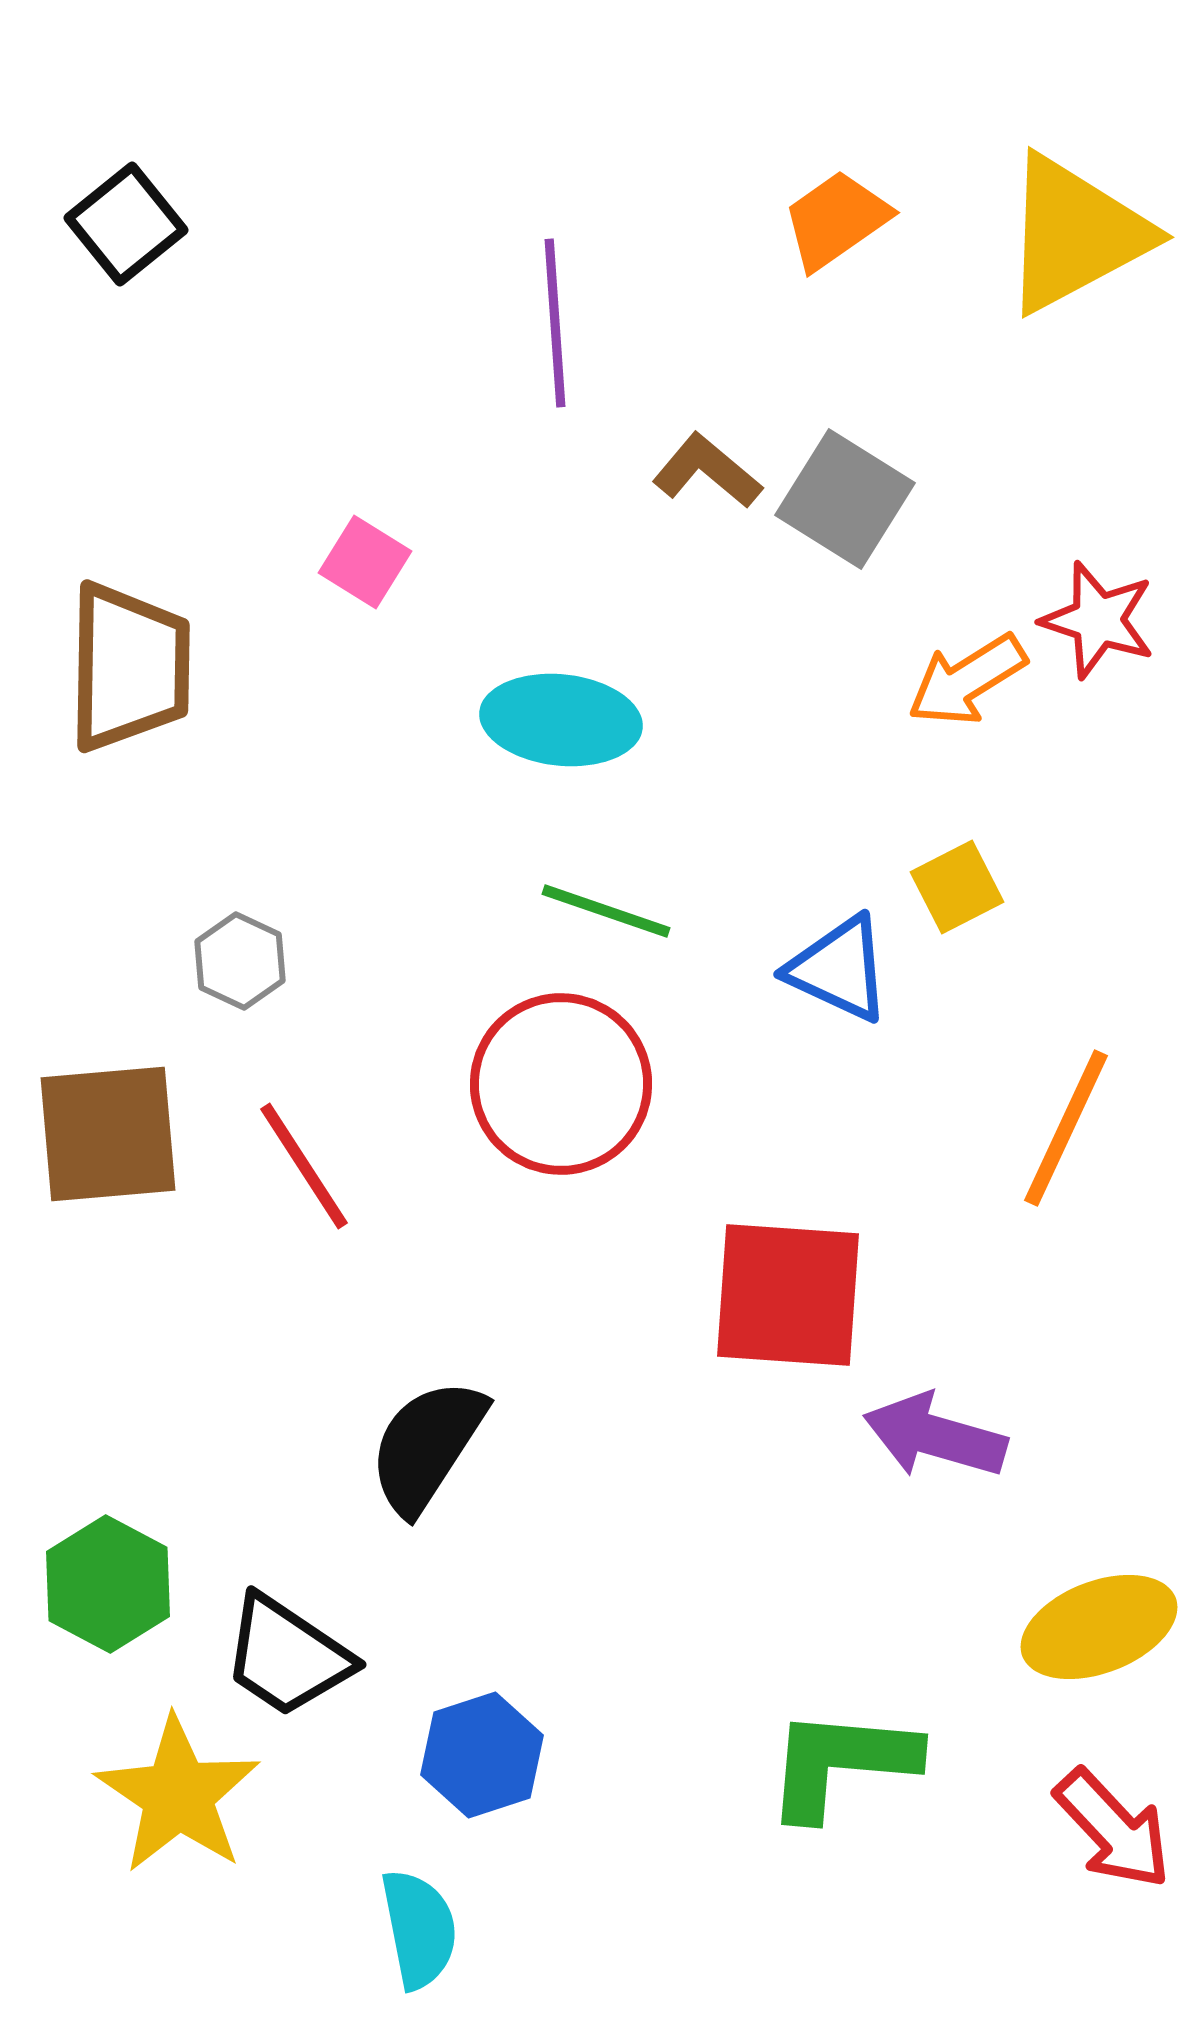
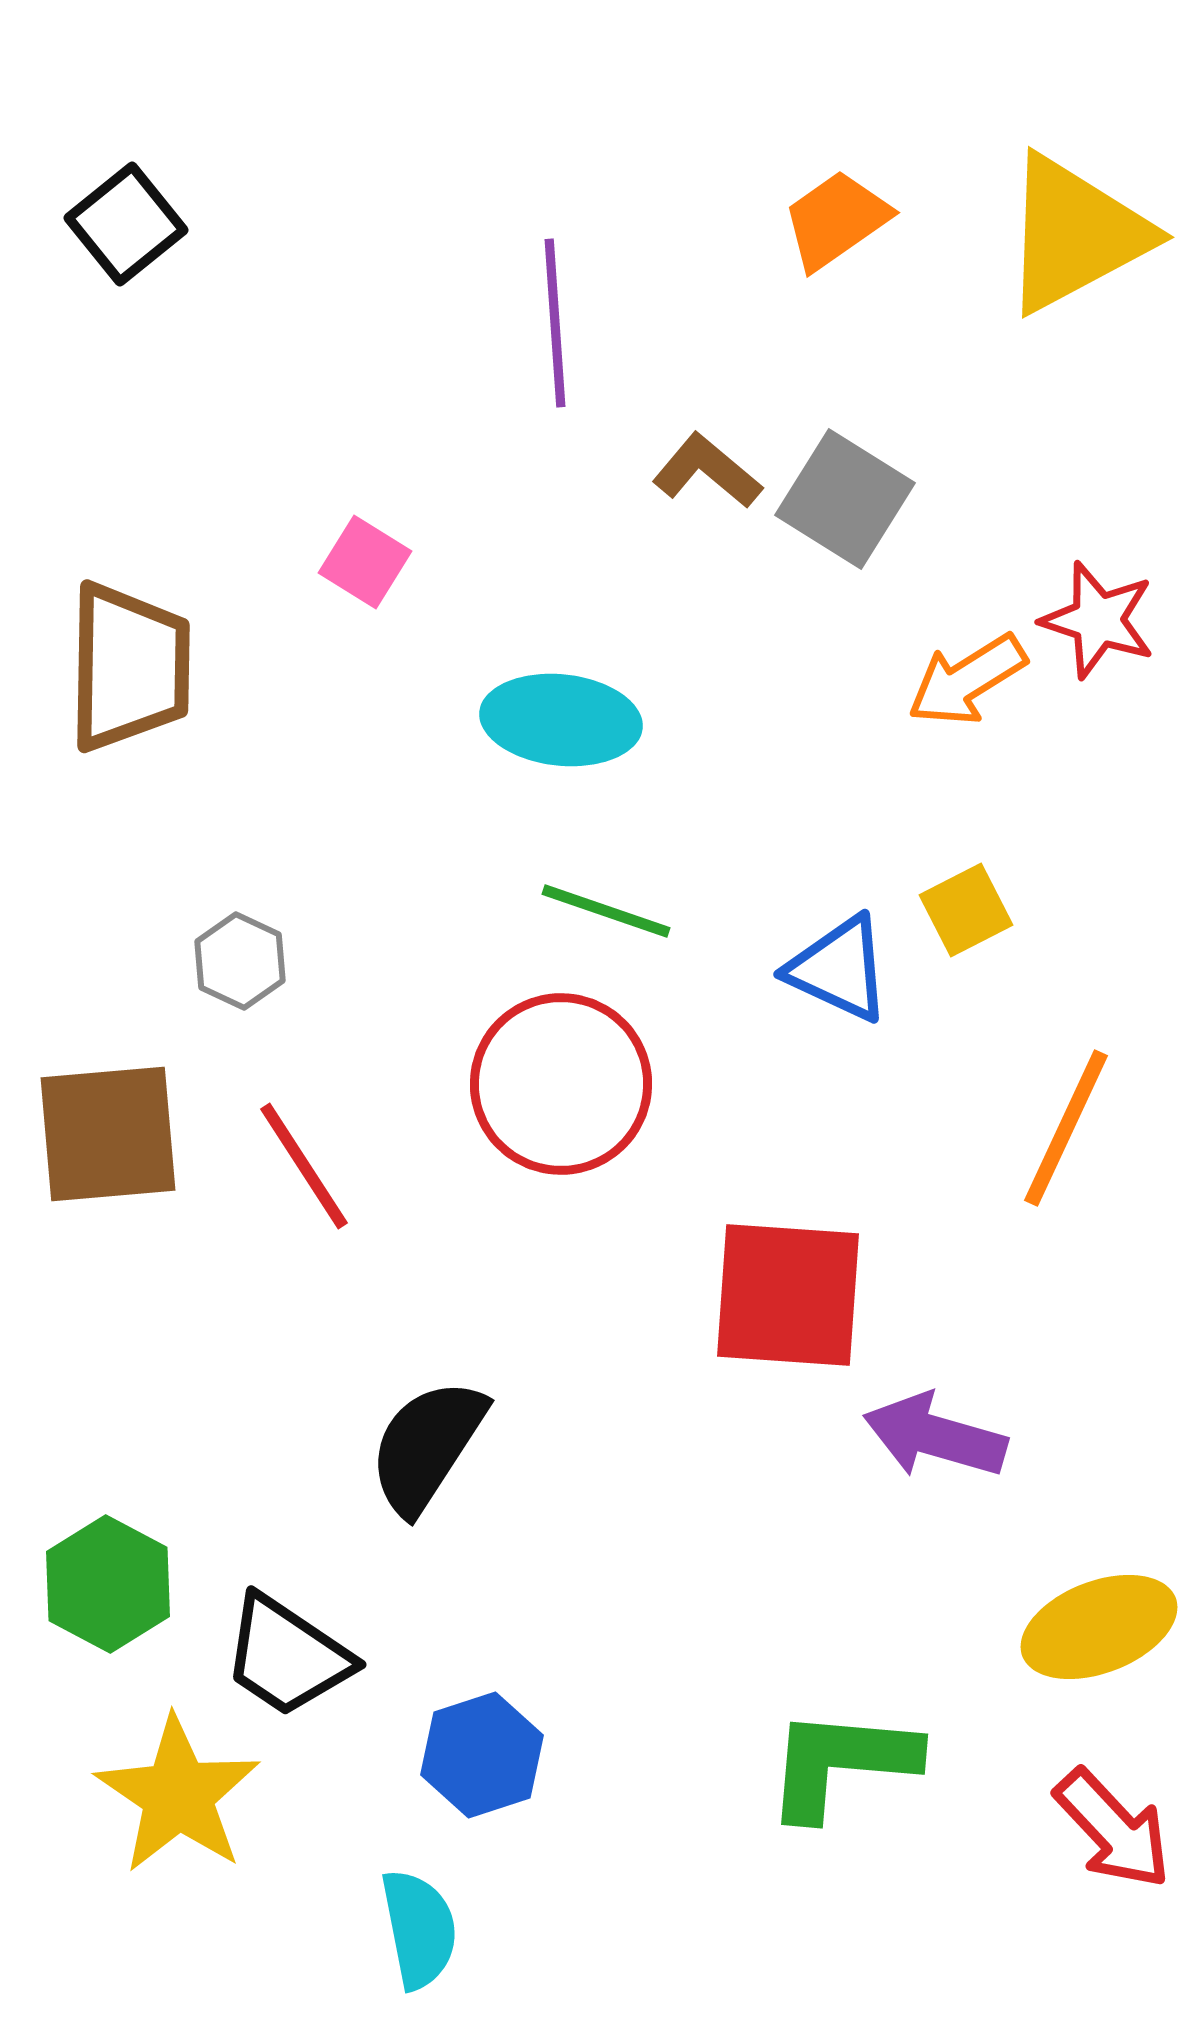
yellow square: moved 9 px right, 23 px down
